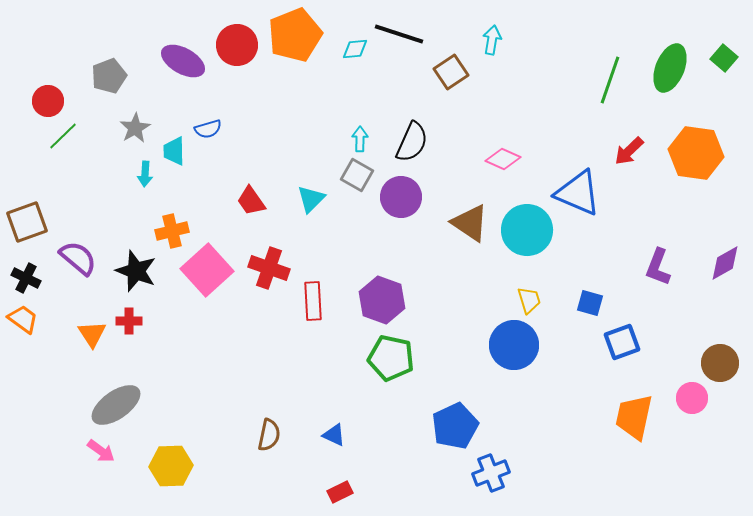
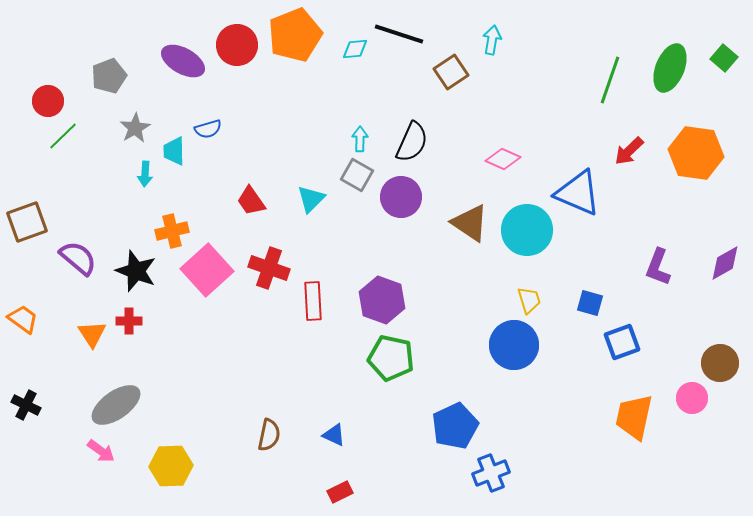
black cross at (26, 278): moved 127 px down
